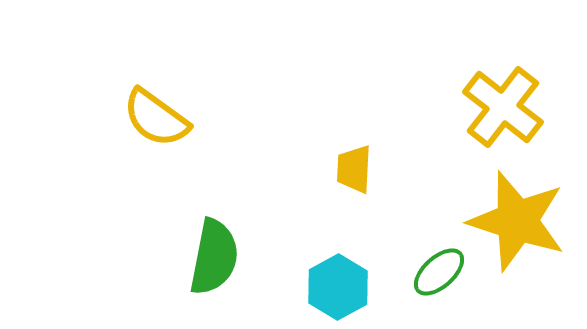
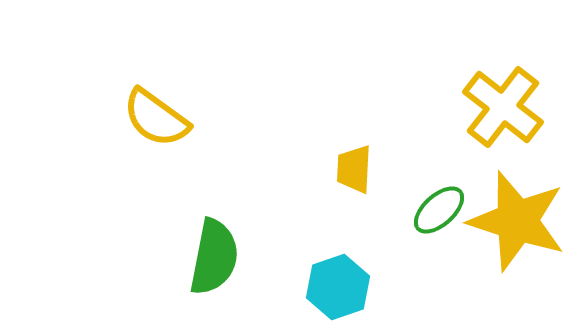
green ellipse: moved 62 px up
cyan hexagon: rotated 10 degrees clockwise
